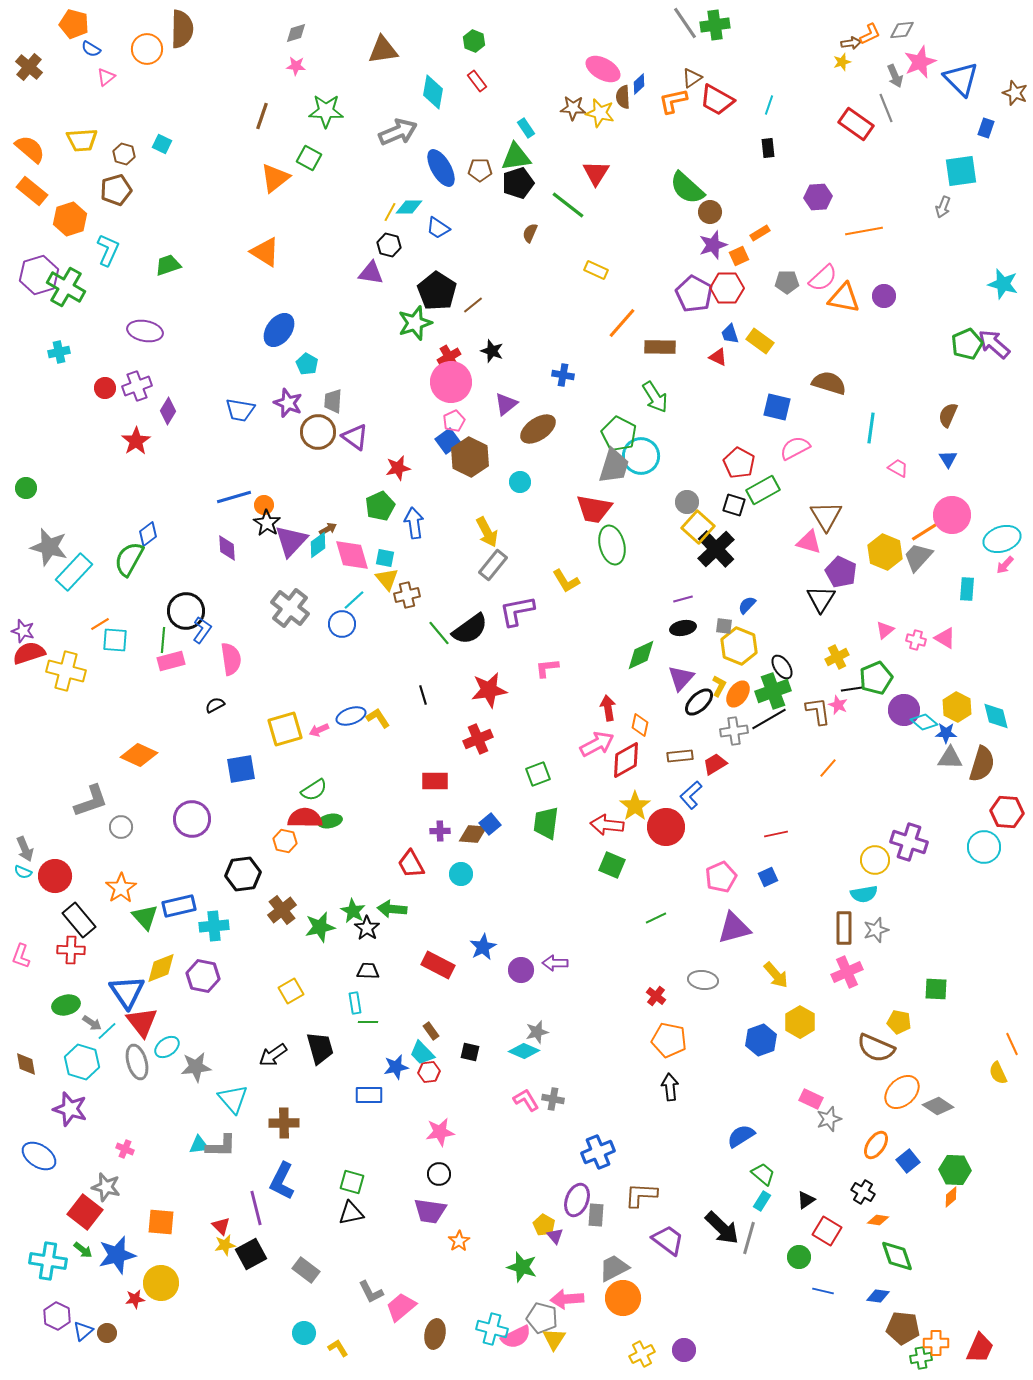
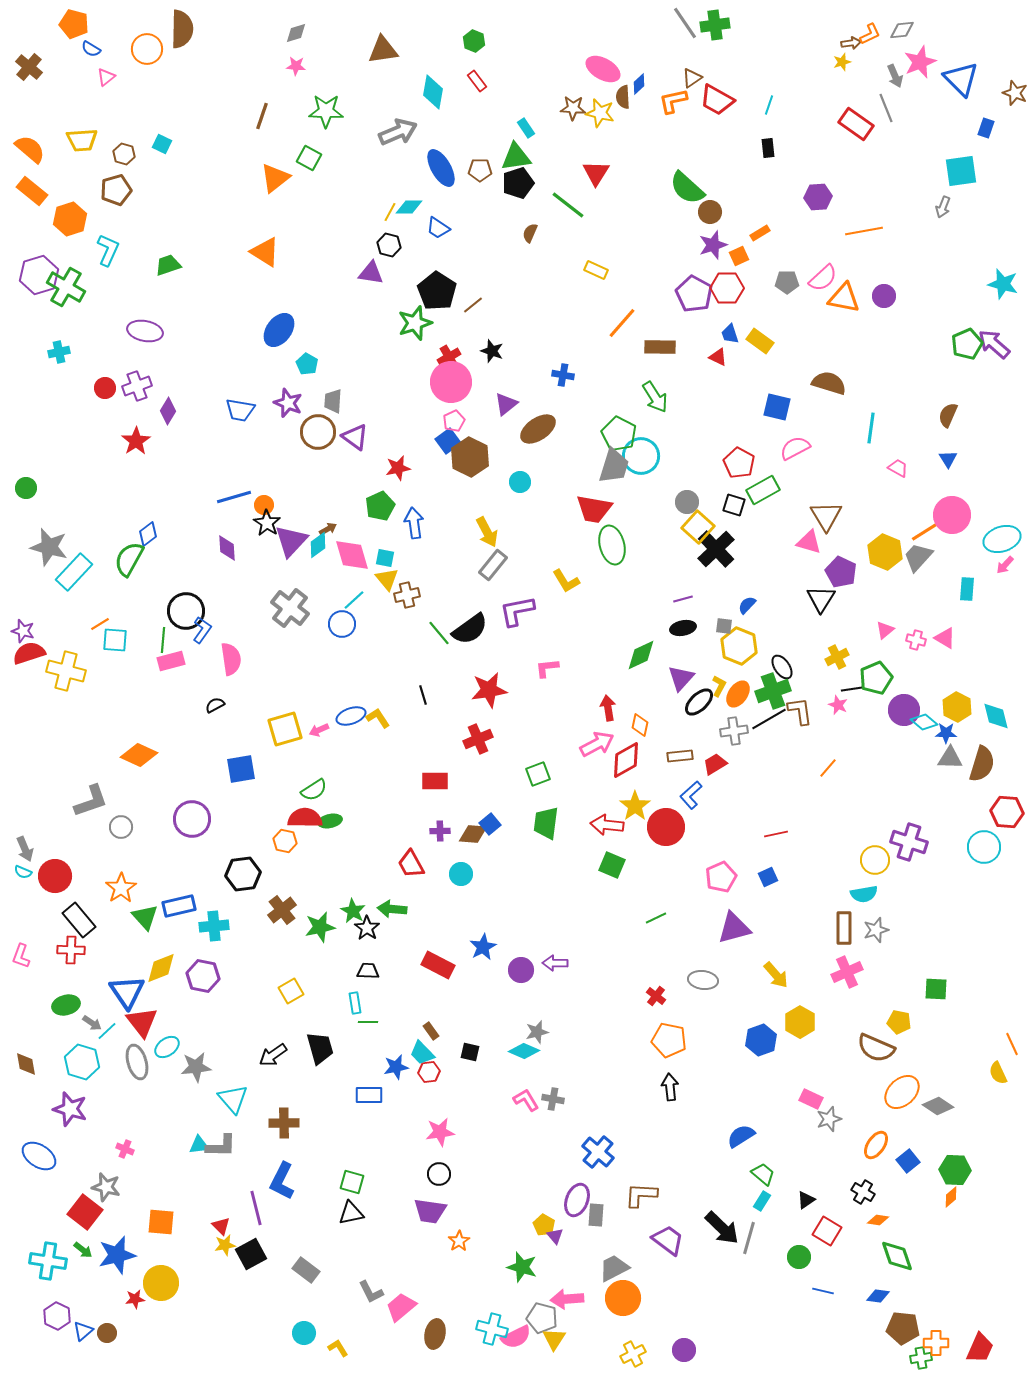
brown L-shape at (818, 711): moved 18 px left
blue cross at (598, 1152): rotated 28 degrees counterclockwise
yellow cross at (642, 1354): moved 9 px left
